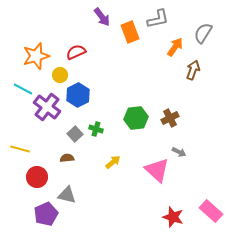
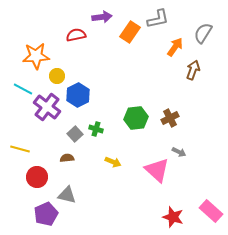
purple arrow: rotated 60 degrees counterclockwise
orange rectangle: rotated 55 degrees clockwise
red semicircle: moved 17 px up; rotated 12 degrees clockwise
orange star: rotated 12 degrees clockwise
yellow circle: moved 3 px left, 1 px down
yellow arrow: rotated 63 degrees clockwise
